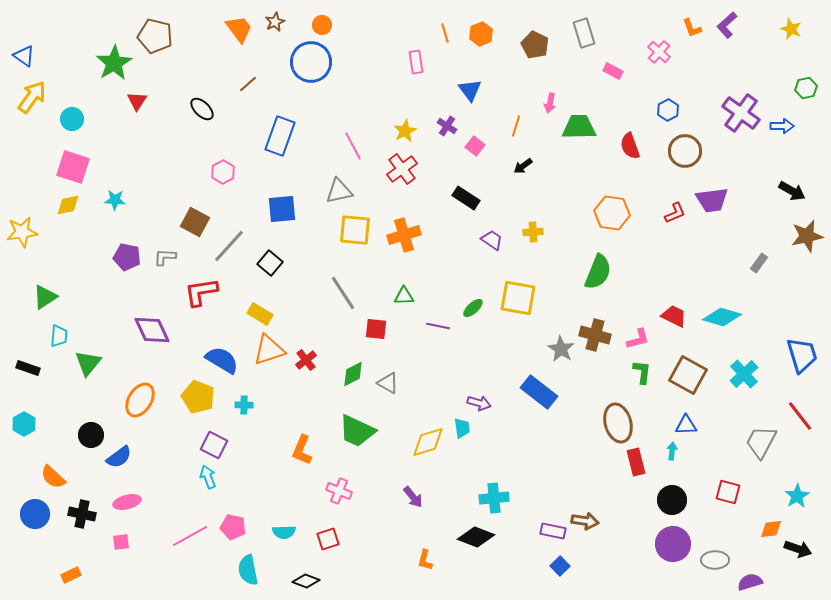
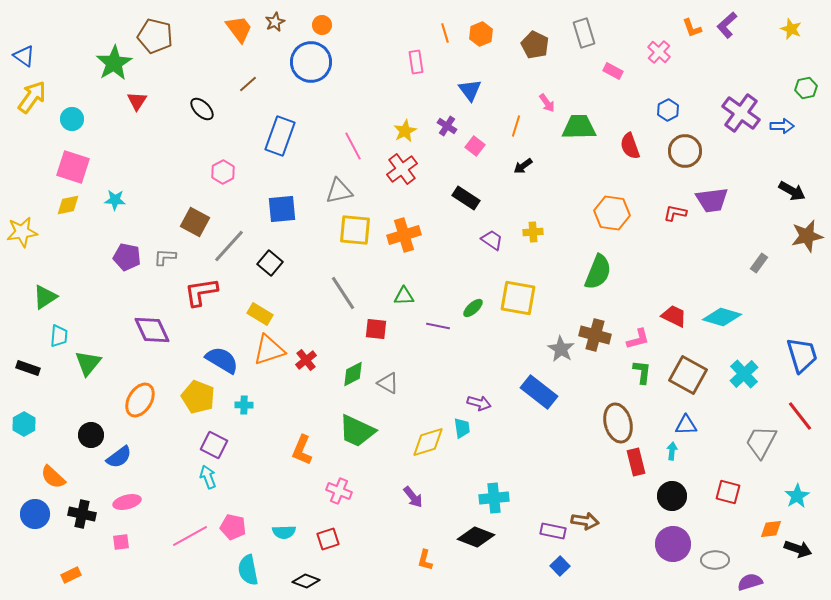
pink arrow at (550, 103): moved 3 px left; rotated 48 degrees counterclockwise
red L-shape at (675, 213): rotated 145 degrees counterclockwise
black circle at (672, 500): moved 4 px up
